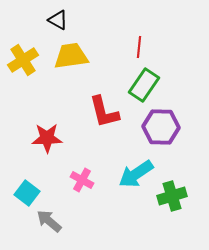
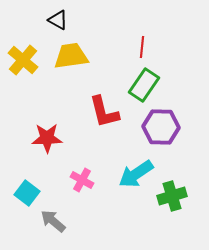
red line: moved 3 px right
yellow cross: rotated 16 degrees counterclockwise
gray arrow: moved 4 px right
